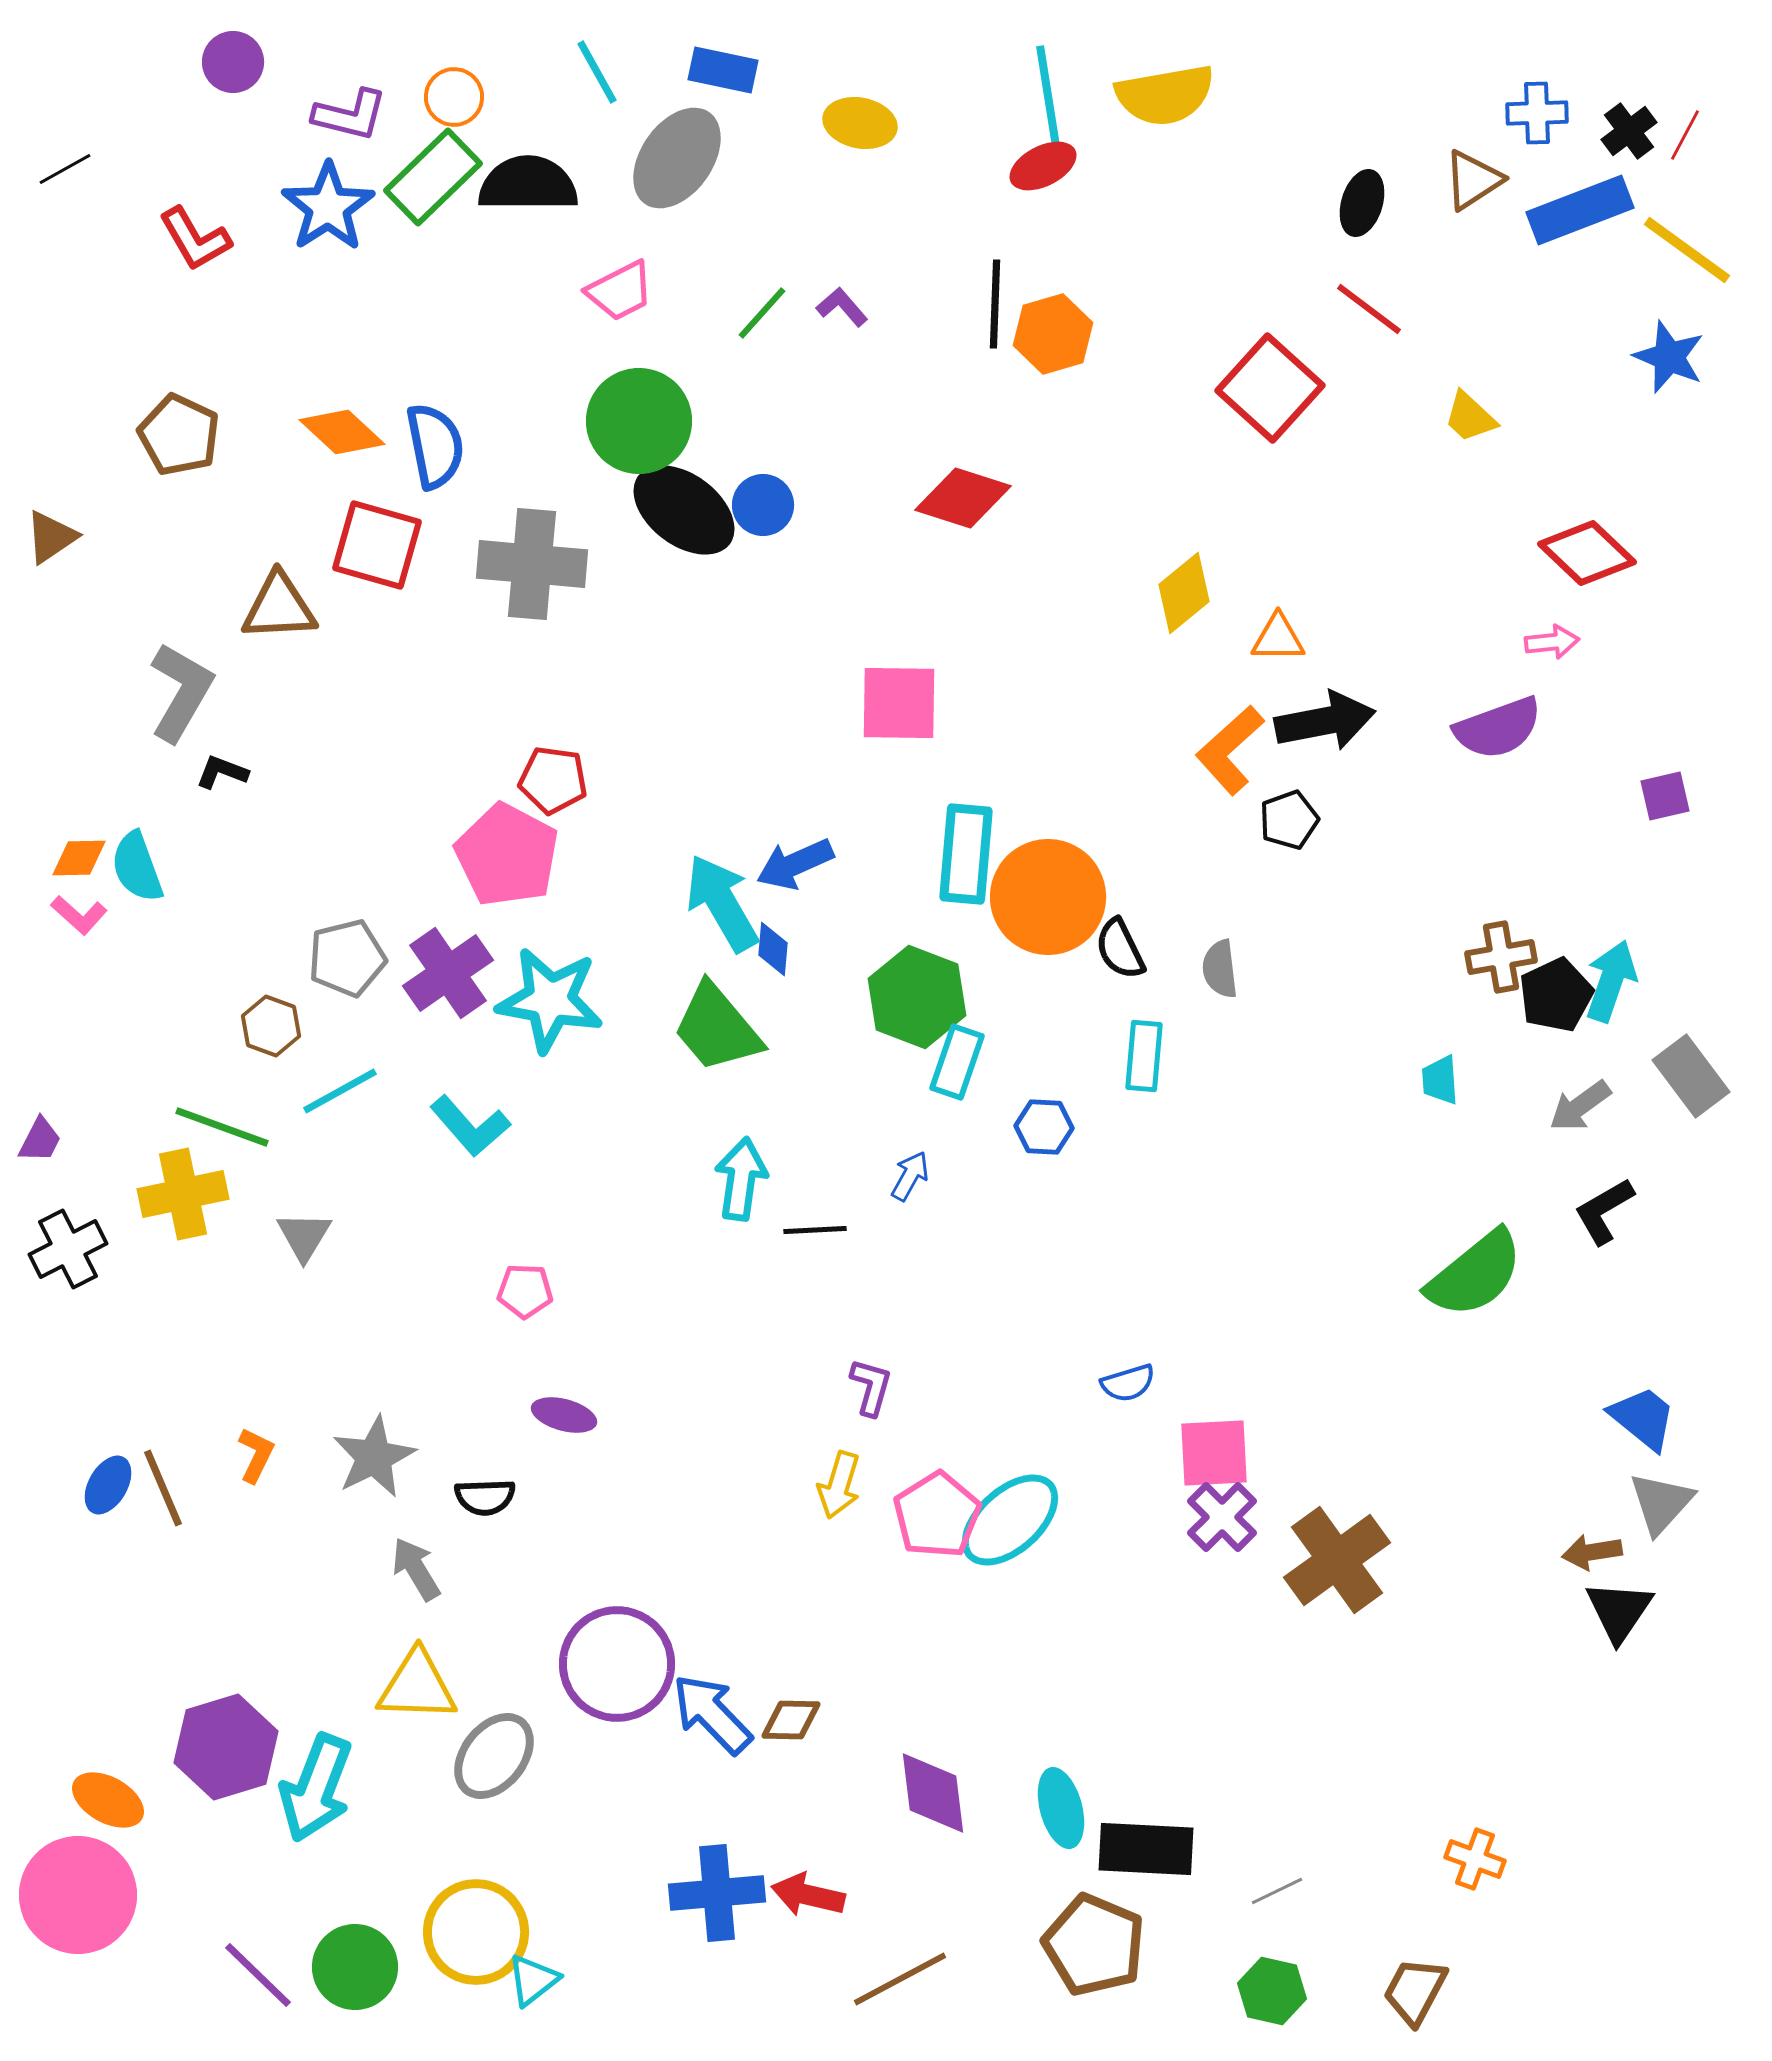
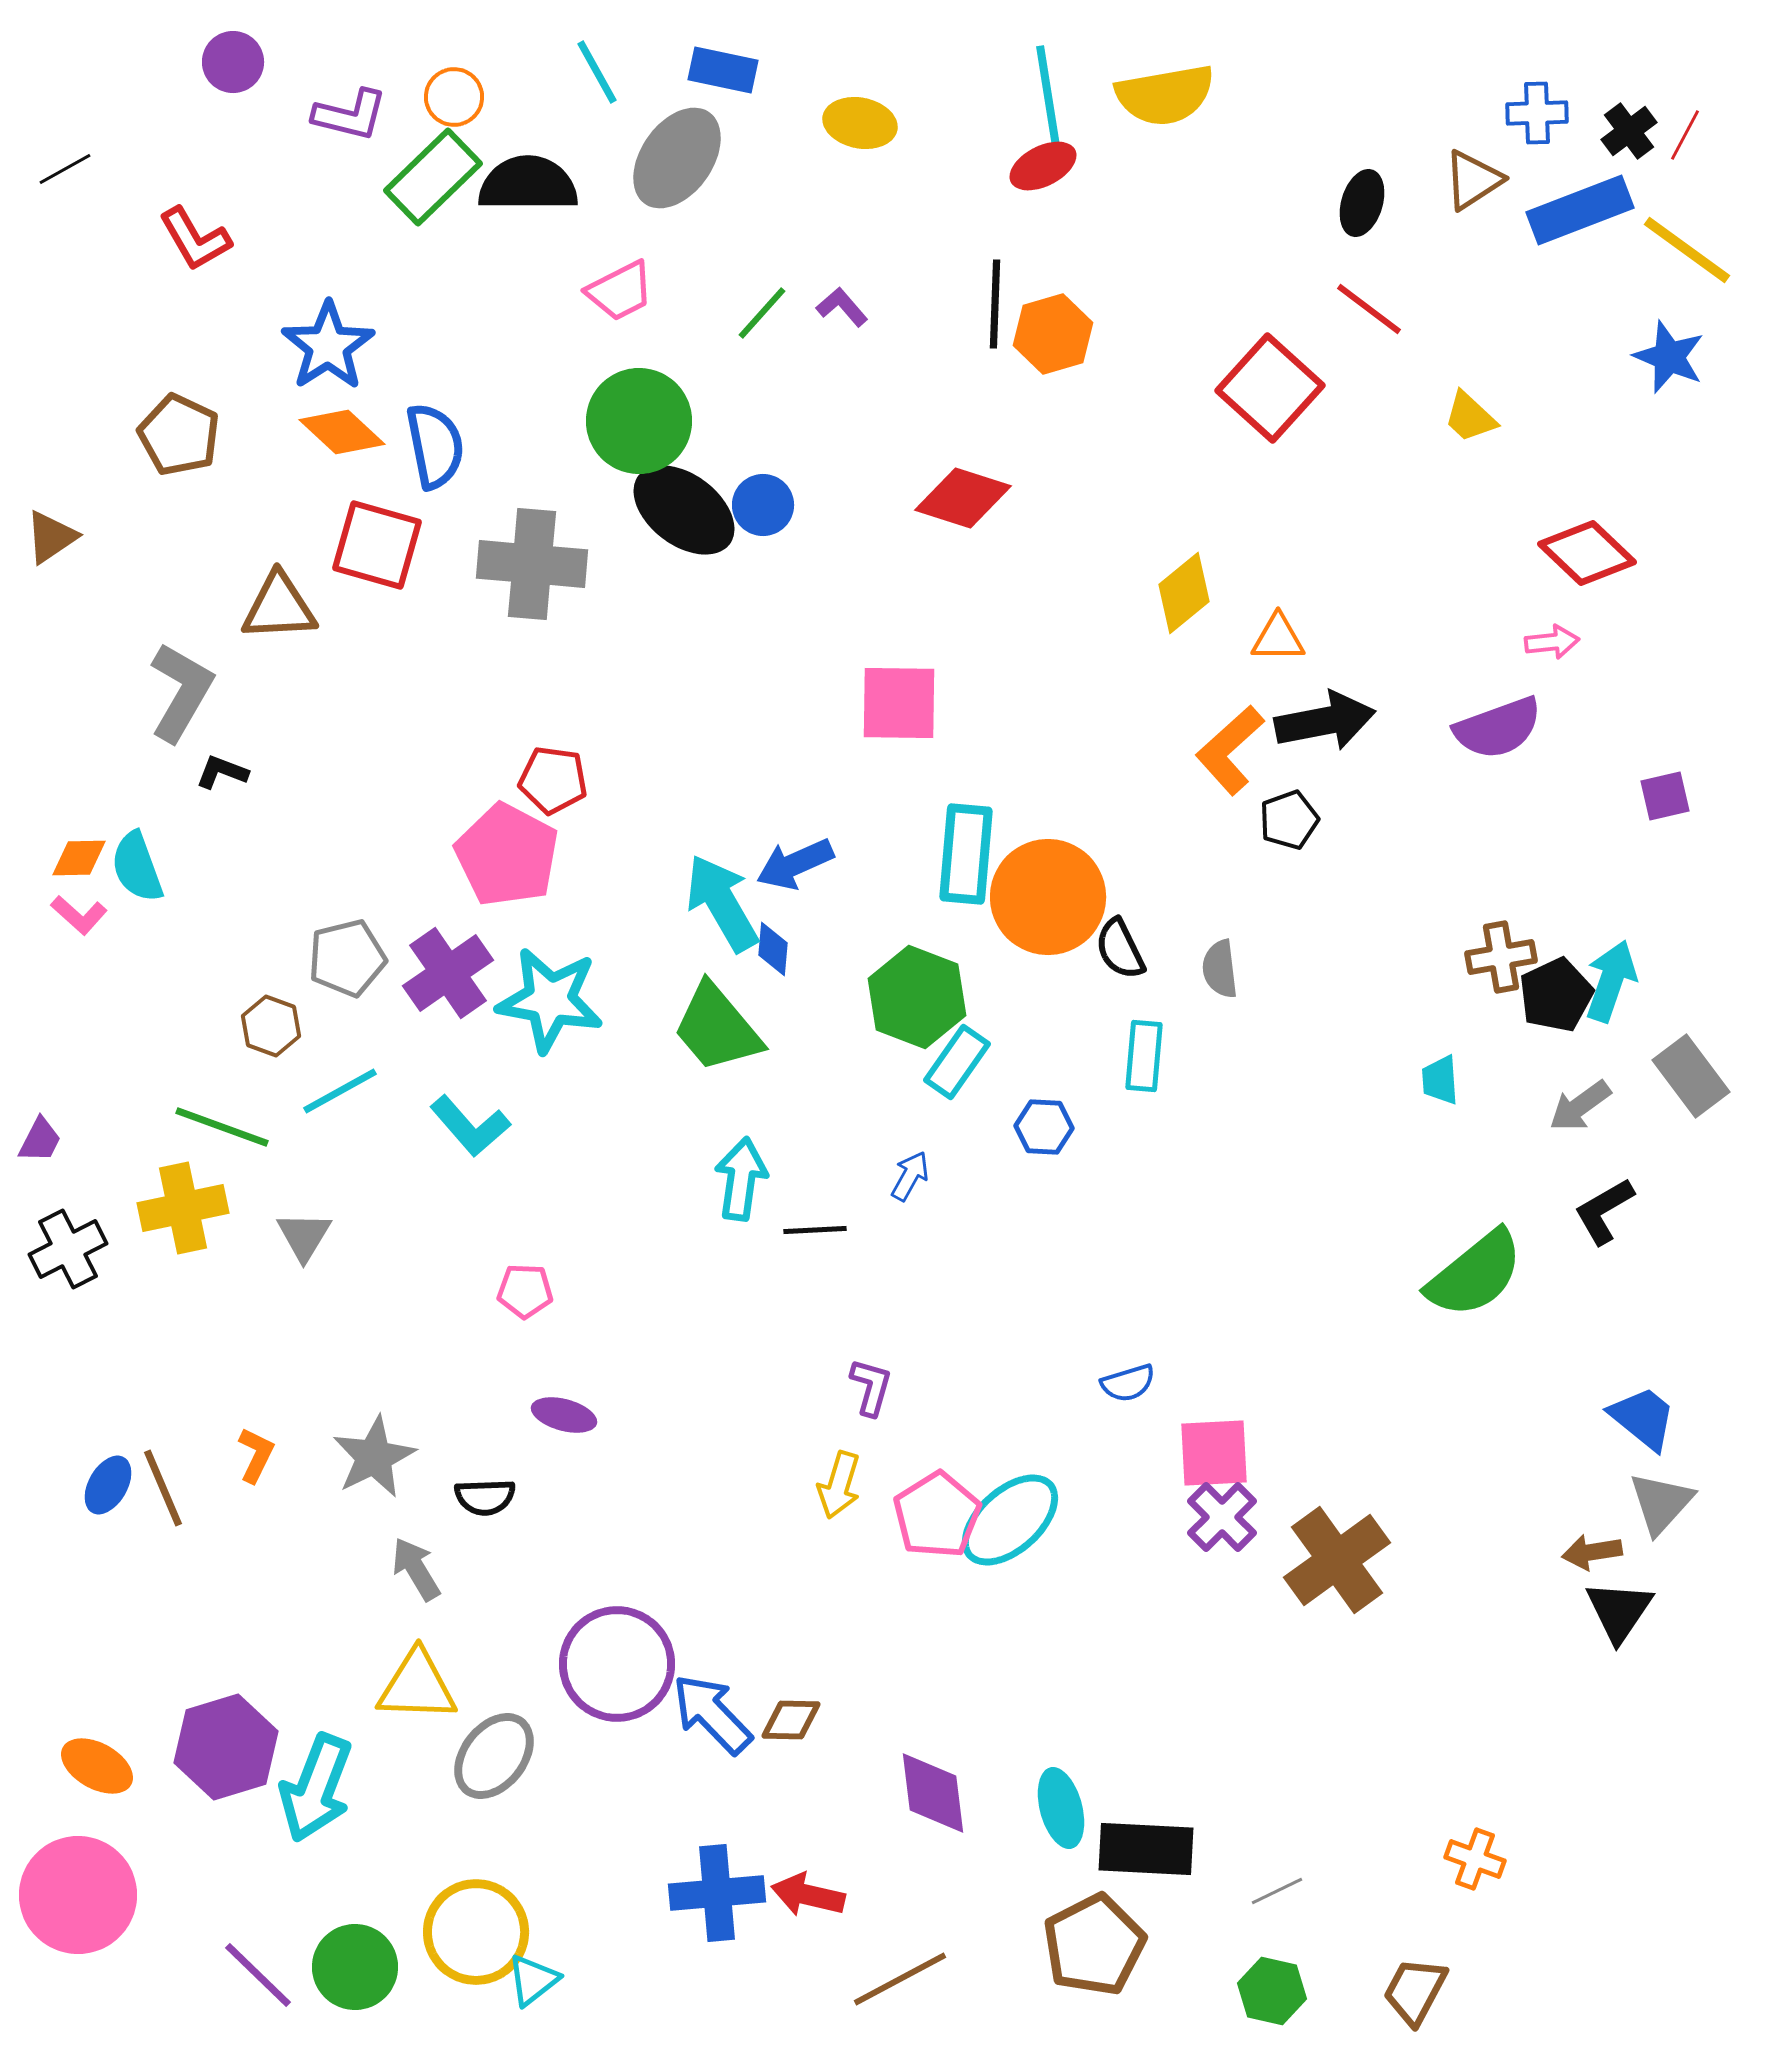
blue star at (328, 207): moved 139 px down
cyan rectangle at (957, 1062): rotated 16 degrees clockwise
yellow cross at (183, 1194): moved 14 px down
orange ellipse at (108, 1800): moved 11 px left, 34 px up
brown pentagon at (1094, 1945): rotated 22 degrees clockwise
